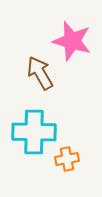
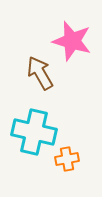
cyan cross: rotated 12 degrees clockwise
